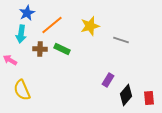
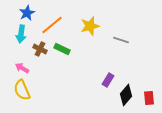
brown cross: rotated 24 degrees clockwise
pink arrow: moved 12 px right, 8 px down
